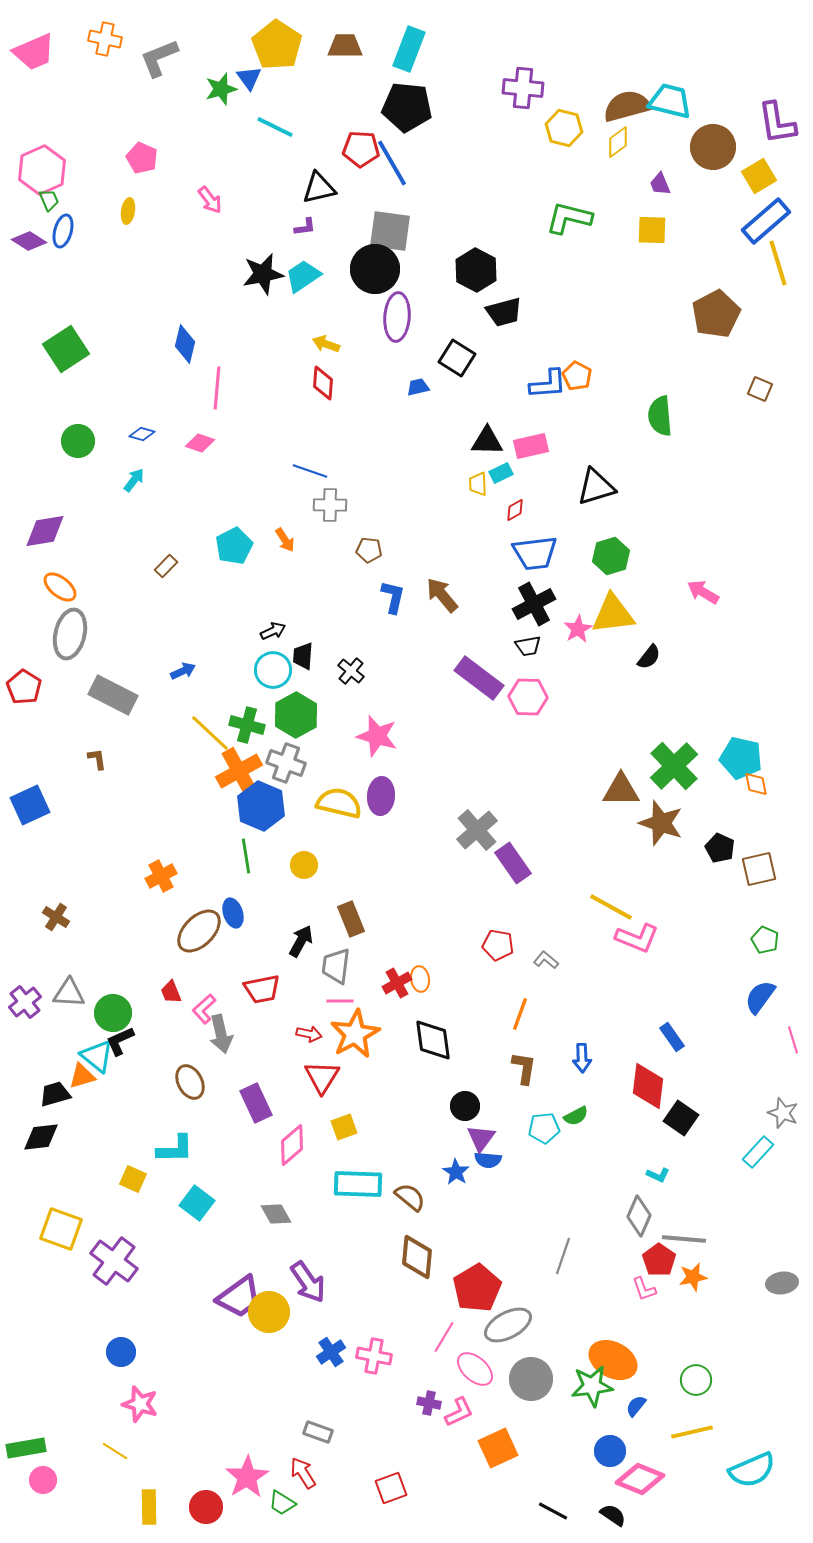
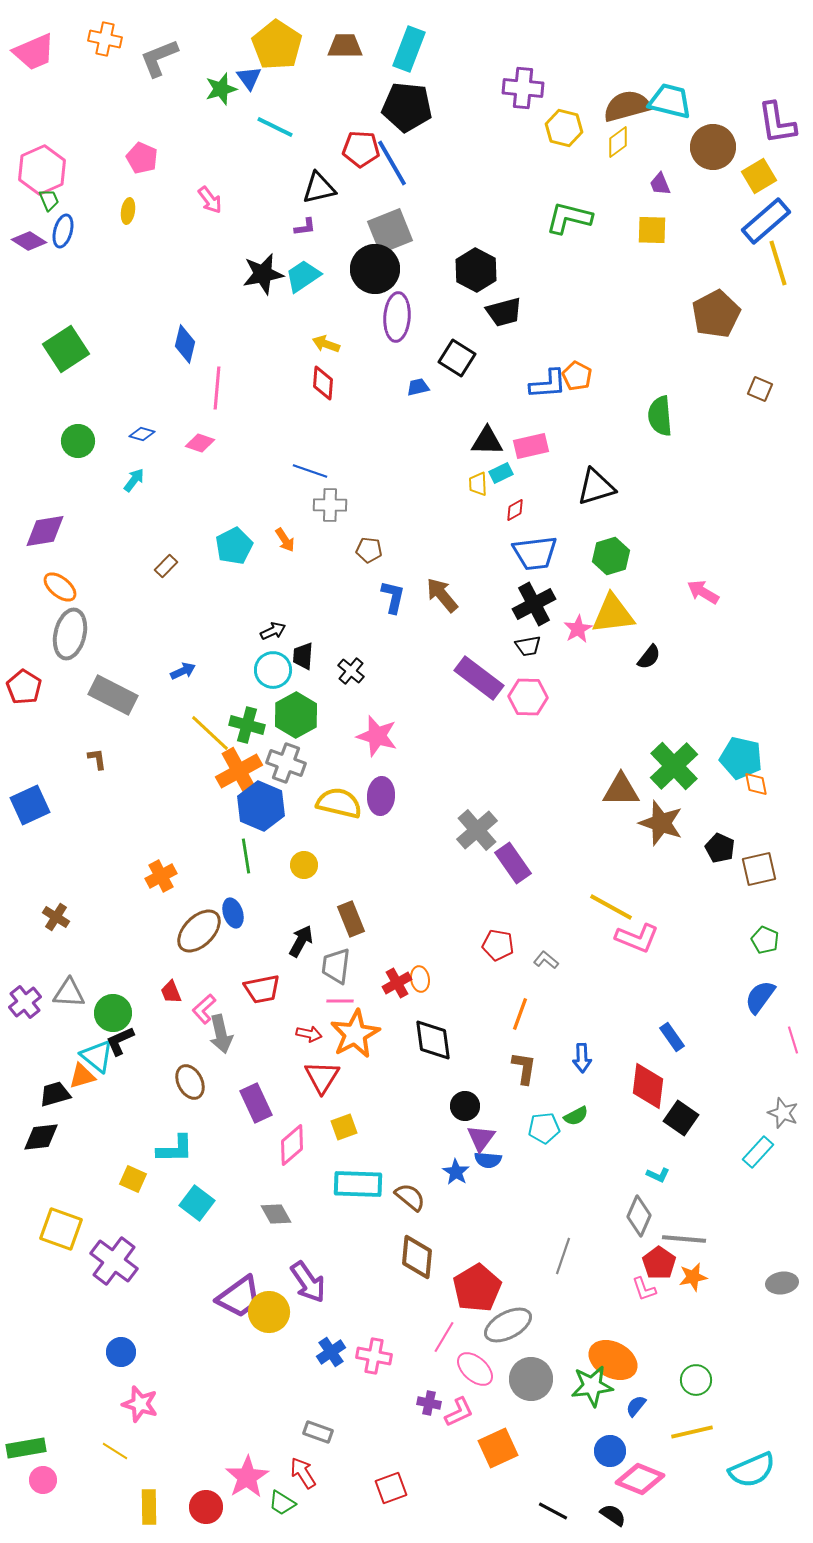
gray square at (390, 231): rotated 30 degrees counterclockwise
red pentagon at (659, 1260): moved 3 px down
